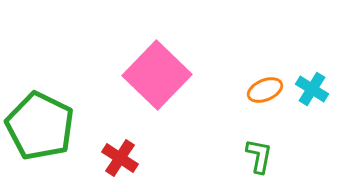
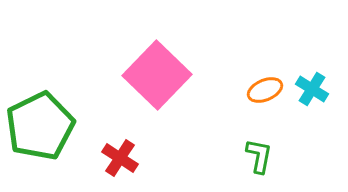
green pentagon: rotated 20 degrees clockwise
